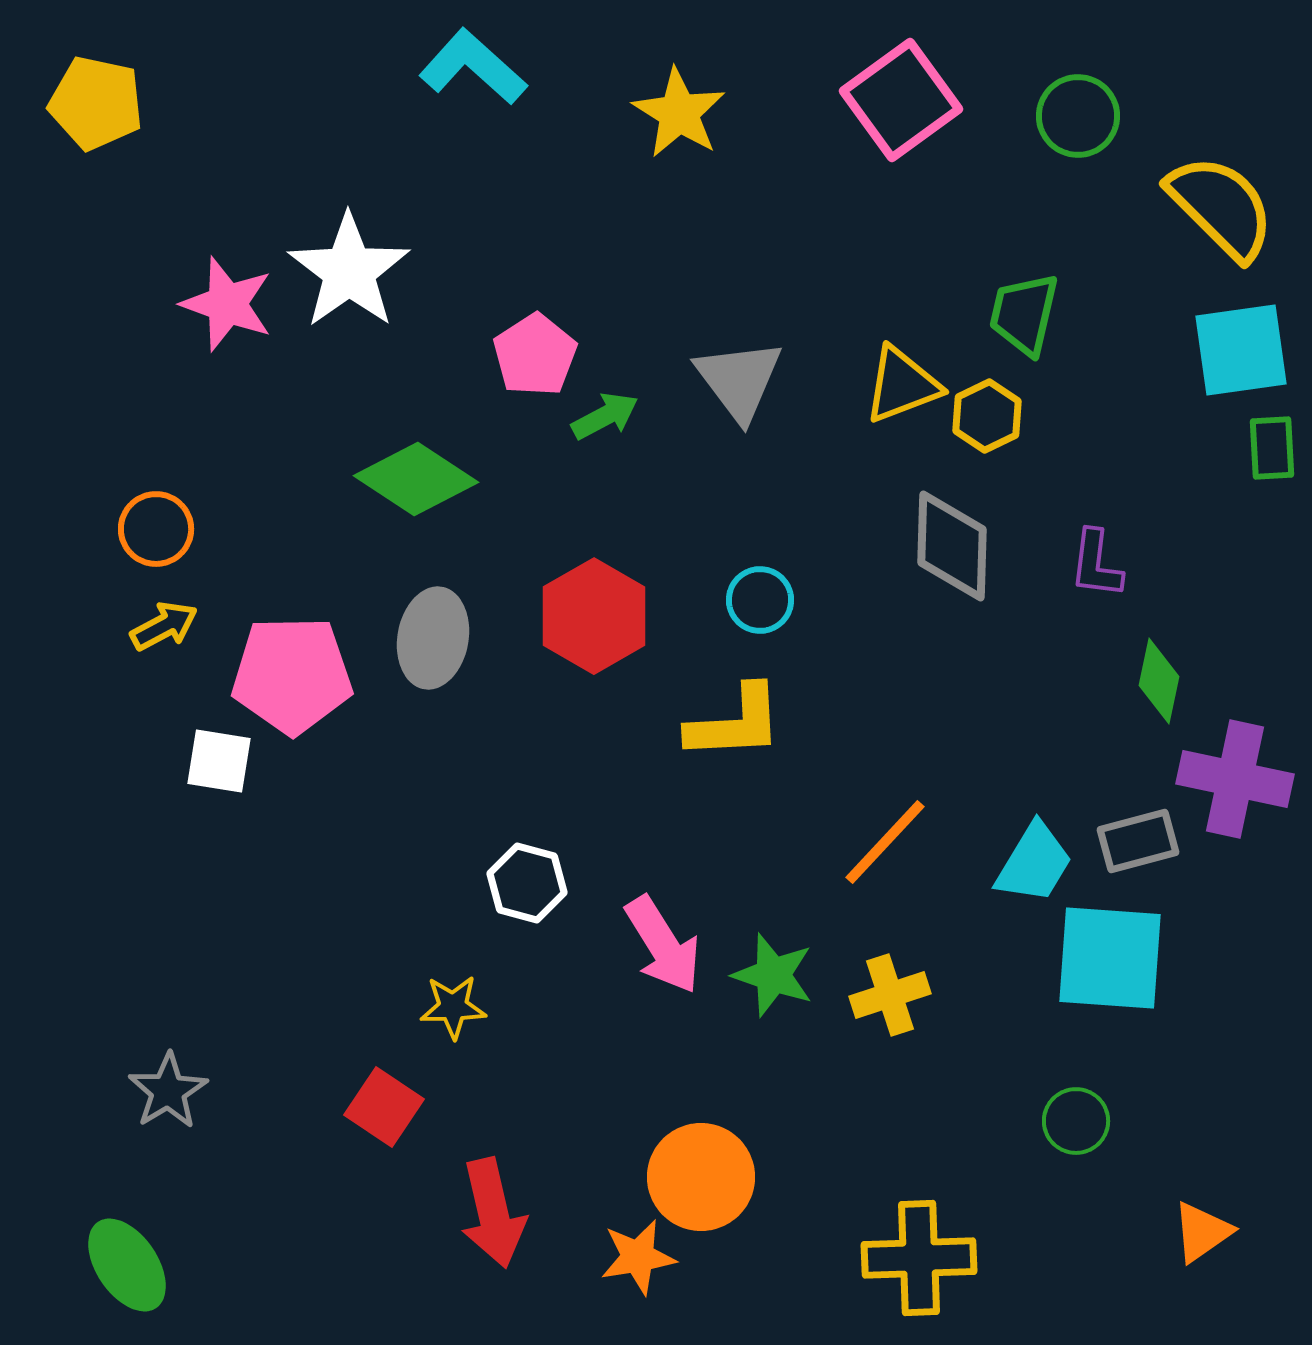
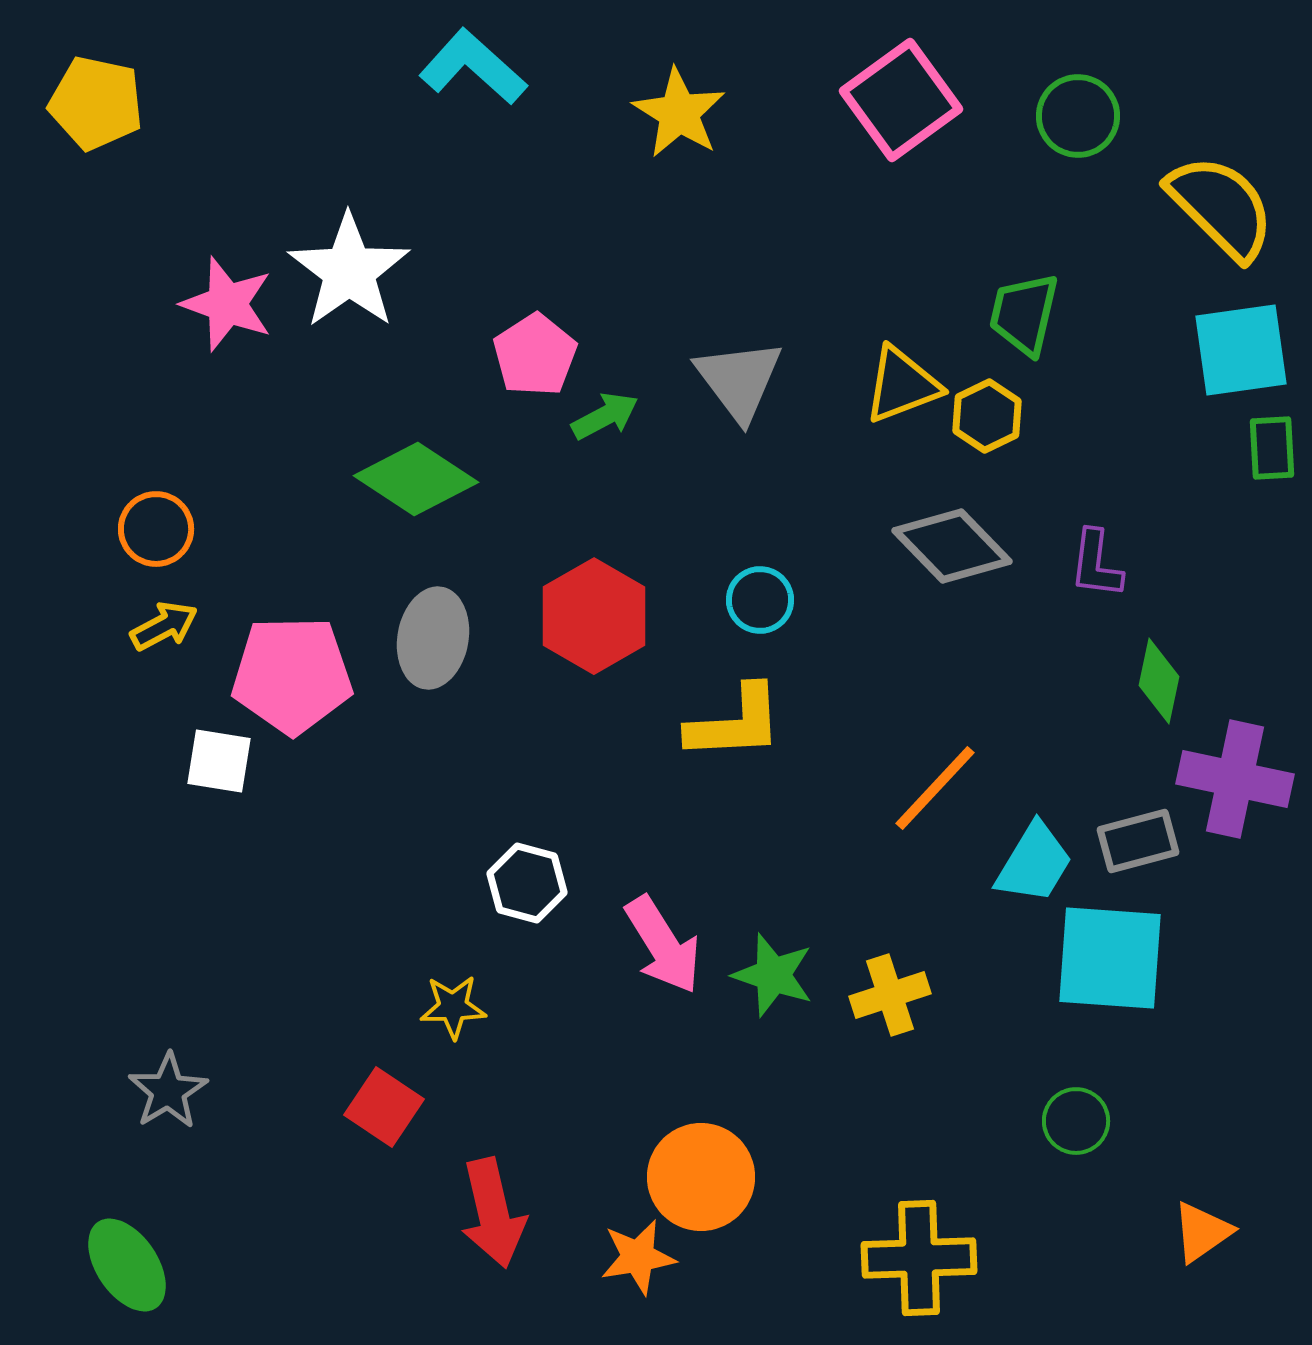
gray diamond at (952, 546): rotated 46 degrees counterclockwise
orange line at (885, 842): moved 50 px right, 54 px up
